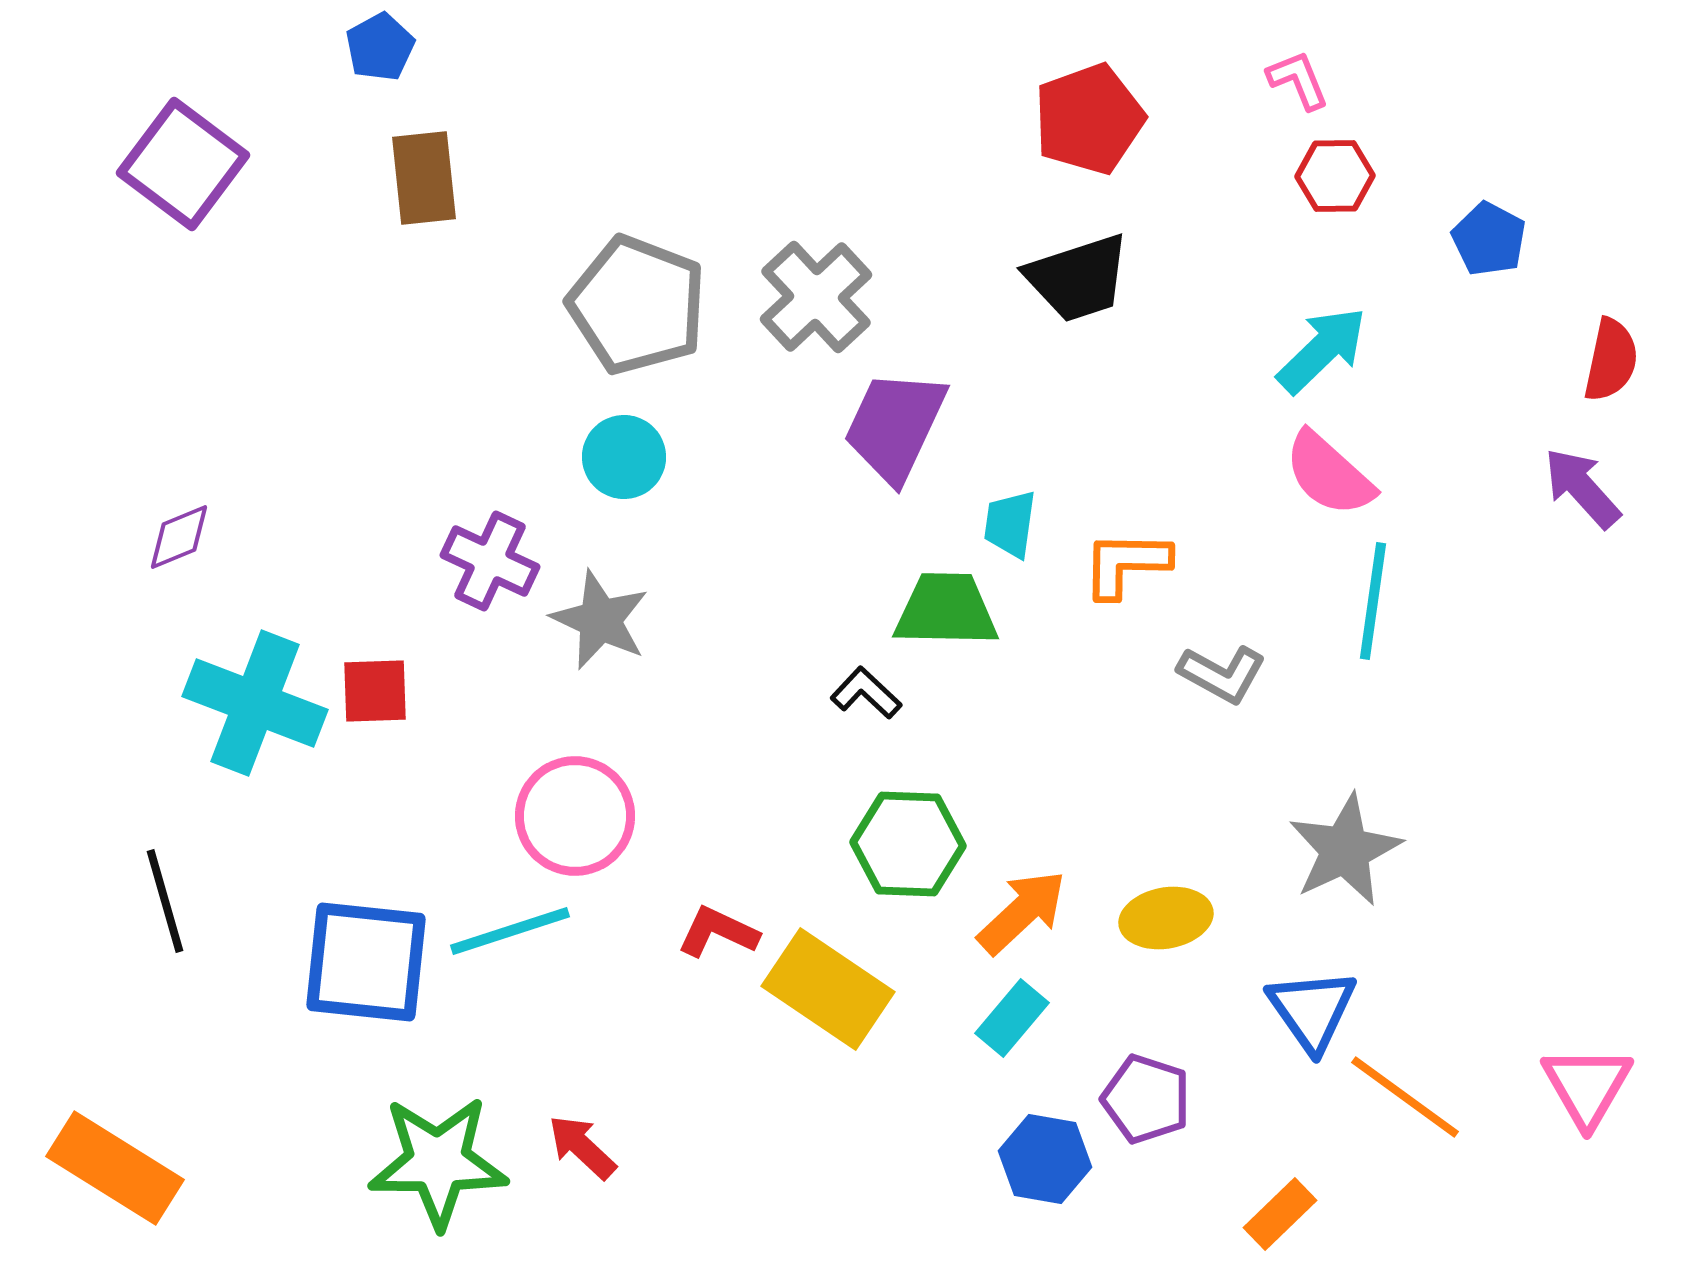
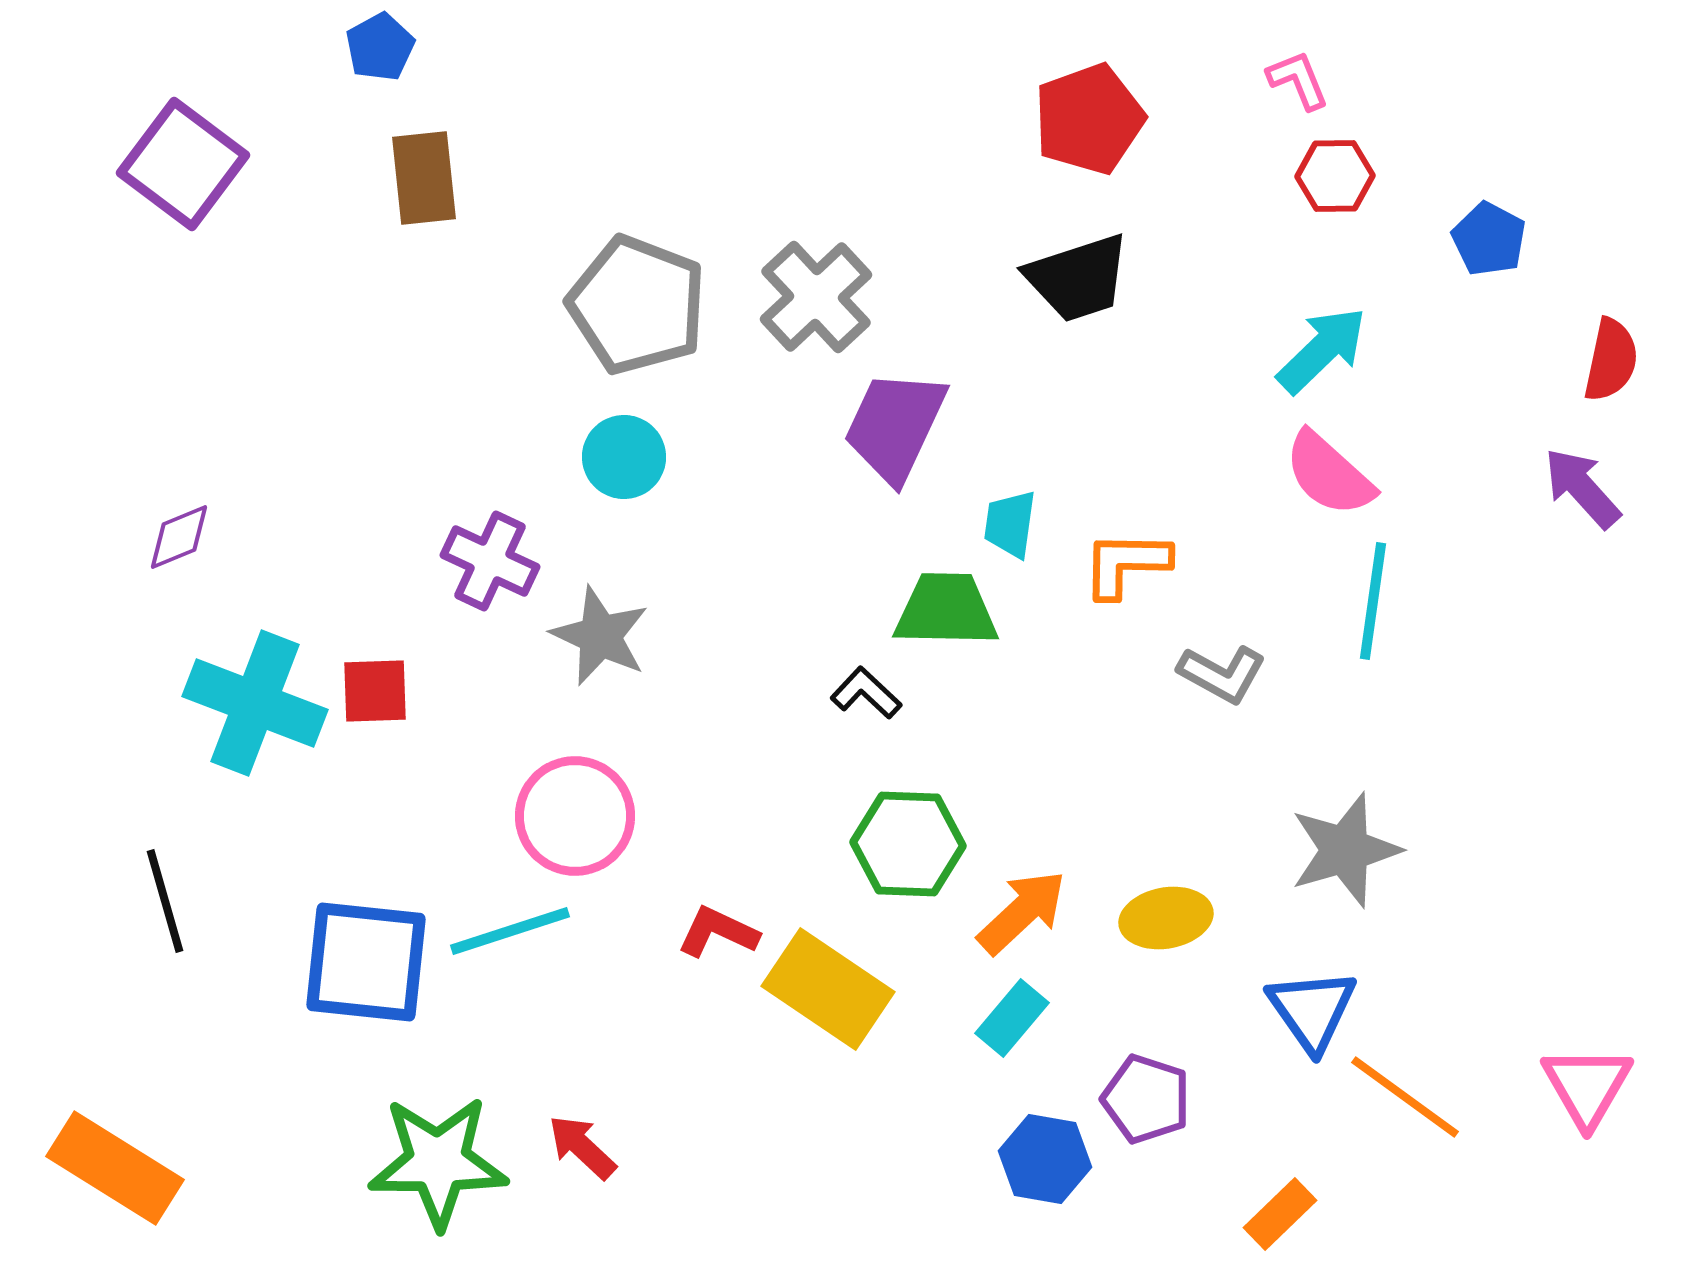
gray star at (600, 620): moved 16 px down
gray star at (1345, 850): rotated 9 degrees clockwise
